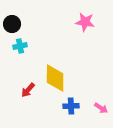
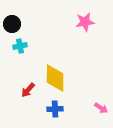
pink star: rotated 18 degrees counterclockwise
blue cross: moved 16 px left, 3 px down
